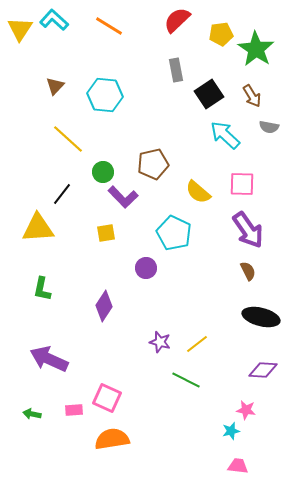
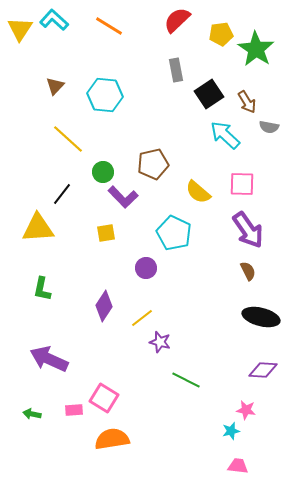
brown arrow at (252, 96): moved 5 px left, 6 px down
yellow line at (197, 344): moved 55 px left, 26 px up
pink square at (107, 398): moved 3 px left; rotated 8 degrees clockwise
